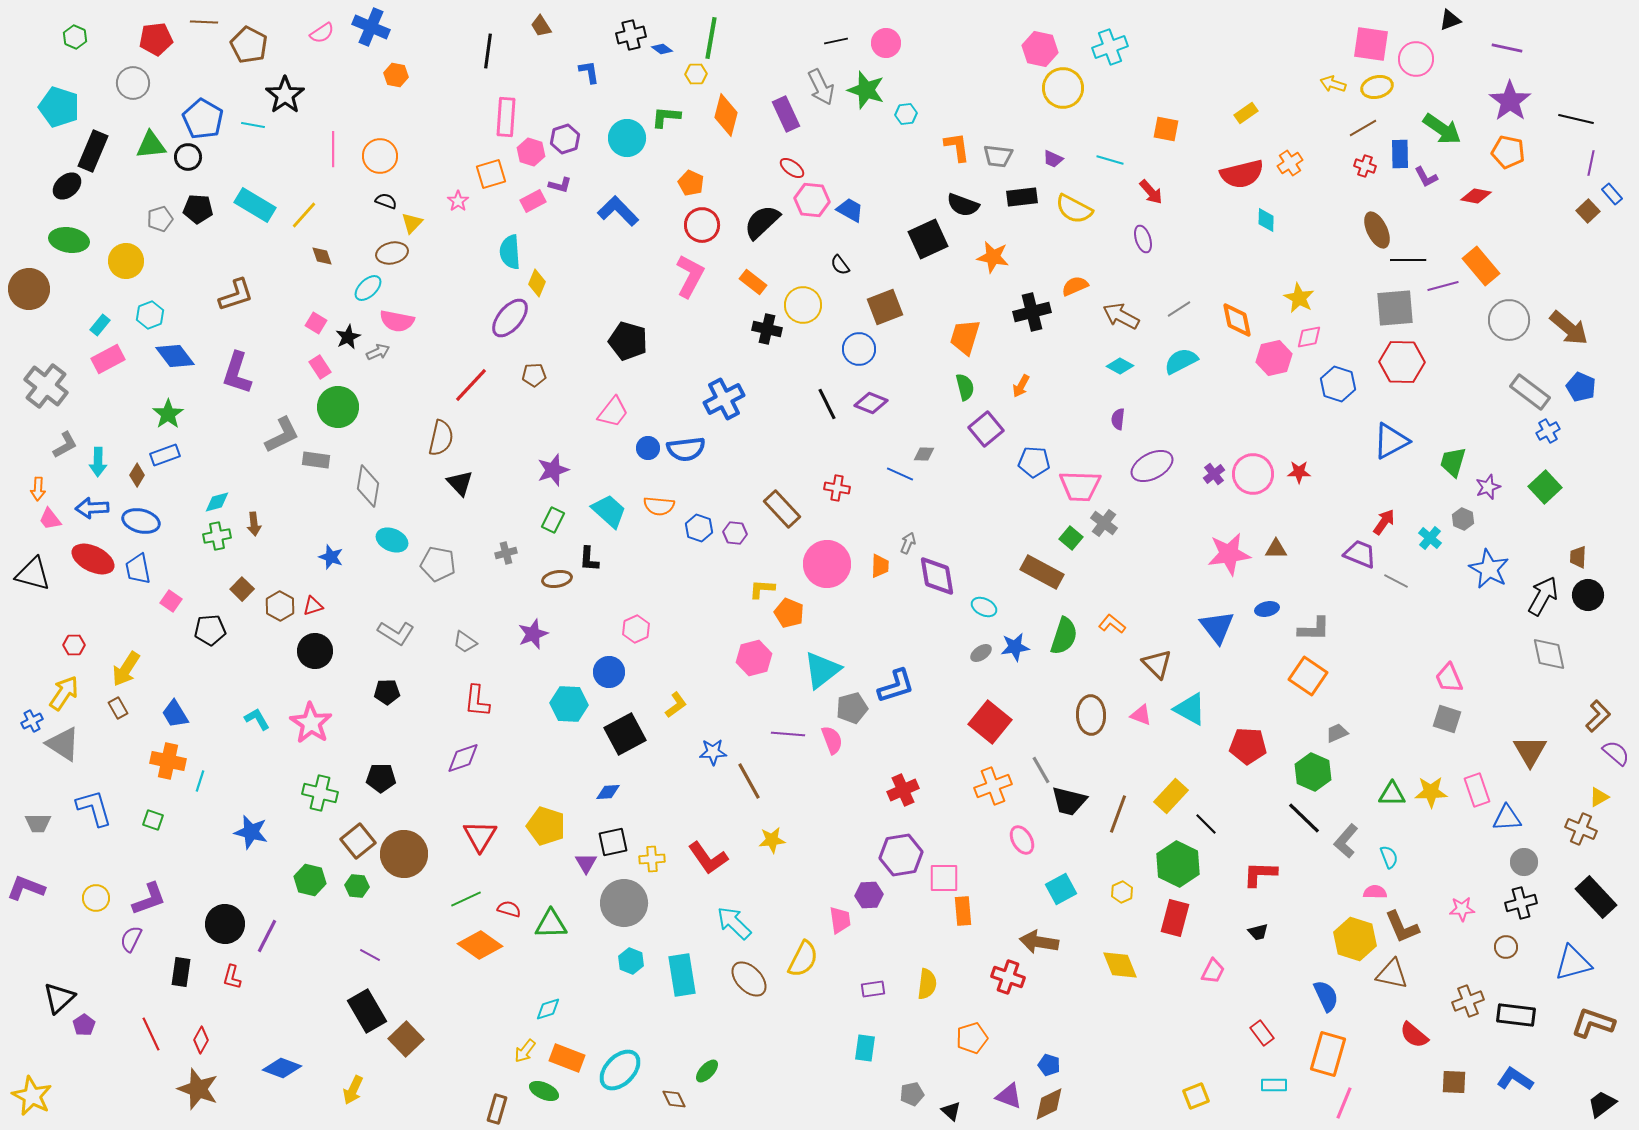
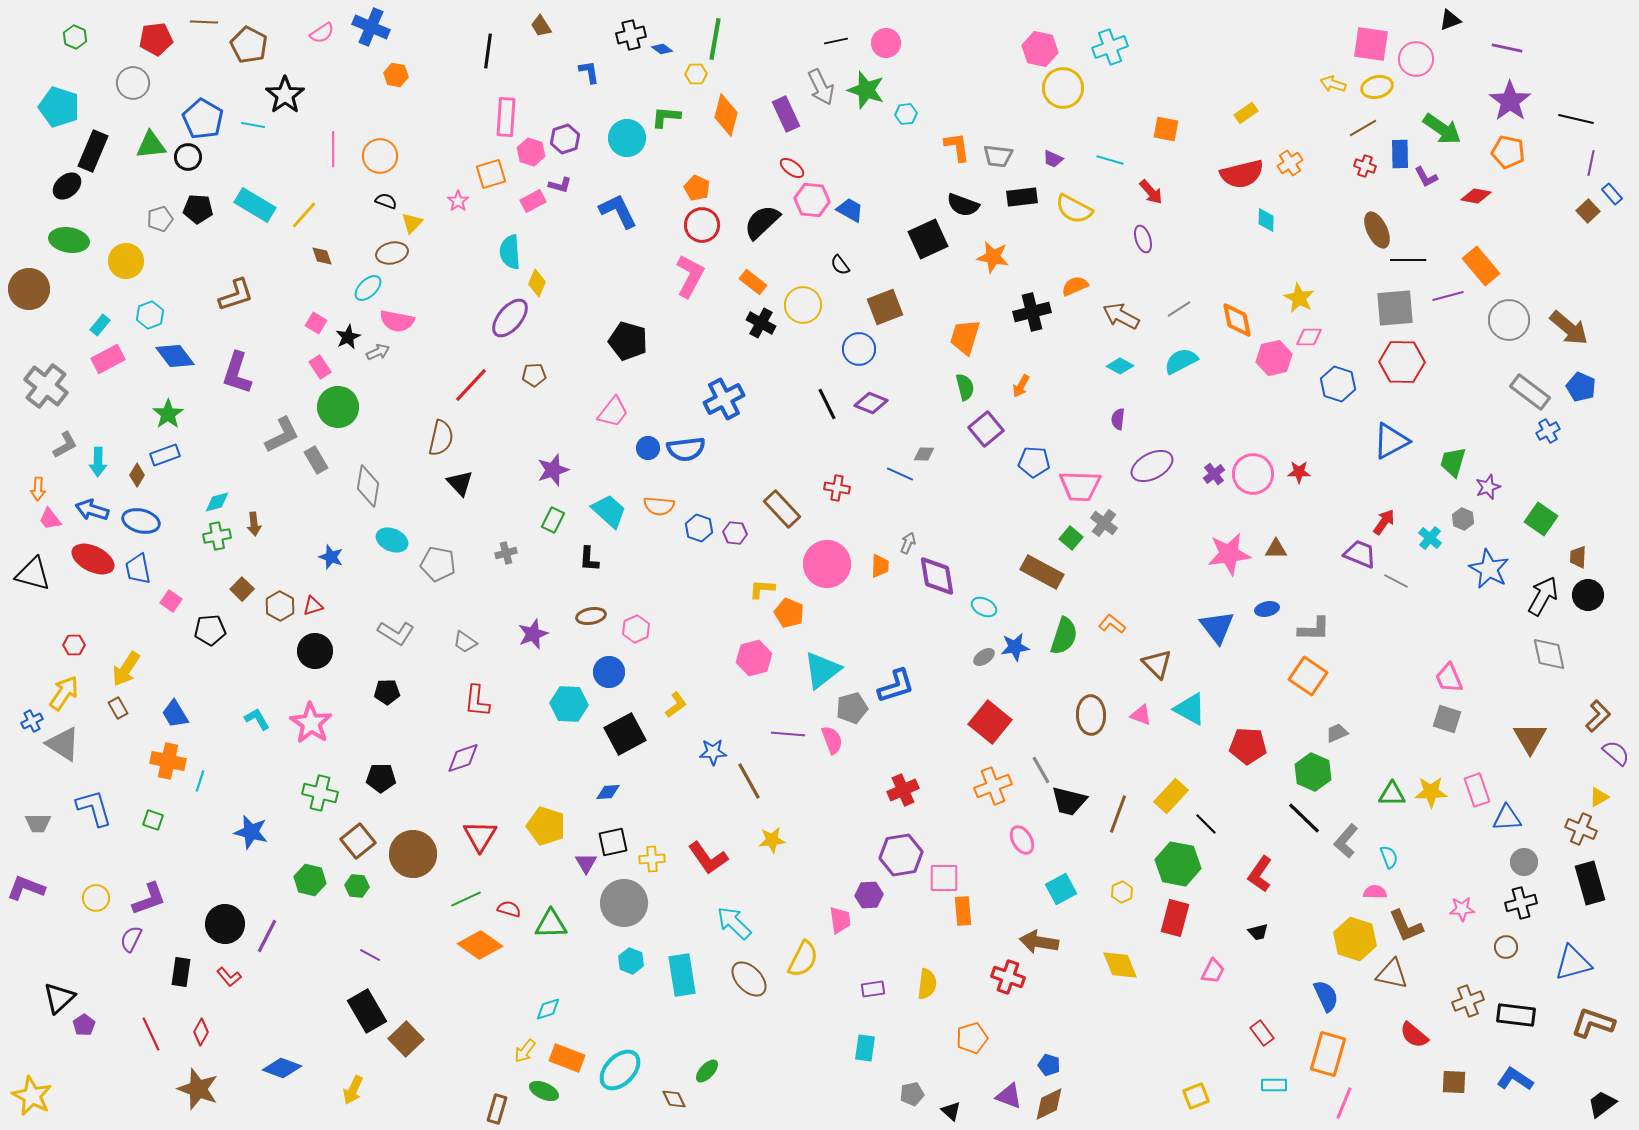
green line at (711, 38): moved 4 px right, 1 px down
orange pentagon at (691, 183): moved 6 px right, 5 px down
blue L-shape at (618, 211): rotated 18 degrees clockwise
purple line at (1443, 286): moved 5 px right, 10 px down
black cross at (767, 329): moved 6 px left, 6 px up; rotated 16 degrees clockwise
pink diamond at (1309, 337): rotated 12 degrees clockwise
gray rectangle at (316, 460): rotated 52 degrees clockwise
green square at (1545, 487): moved 4 px left, 32 px down; rotated 12 degrees counterclockwise
blue arrow at (92, 508): moved 2 px down; rotated 20 degrees clockwise
brown ellipse at (557, 579): moved 34 px right, 37 px down
gray ellipse at (981, 653): moved 3 px right, 4 px down
brown triangle at (1530, 751): moved 13 px up
brown circle at (404, 854): moved 9 px right
green hexagon at (1178, 864): rotated 15 degrees counterclockwise
red L-shape at (1260, 874): rotated 57 degrees counterclockwise
black rectangle at (1596, 897): moved 6 px left, 14 px up; rotated 27 degrees clockwise
brown L-shape at (1402, 927): moved 4 px right, 1 px up
red L-shape at (232, 977): moved 3 px left; rotated 55 degrees counterclockwise
red diamond at (201, 1040): moved 8 px up
